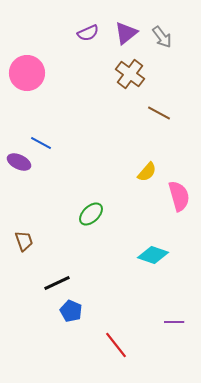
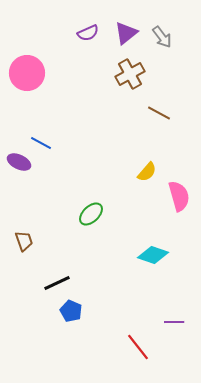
brown cross: rotated 24 degrees clockwise
red line: moved 22 px right, 2 px down
